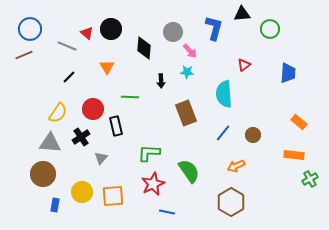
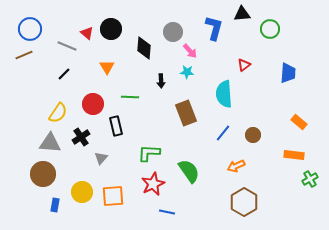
black line at (69, 77): moved 5 px left, 3 px up
red circle at (93, 109): moved 5 px up
brown hexagon at (231, 202): moved 13 px right
